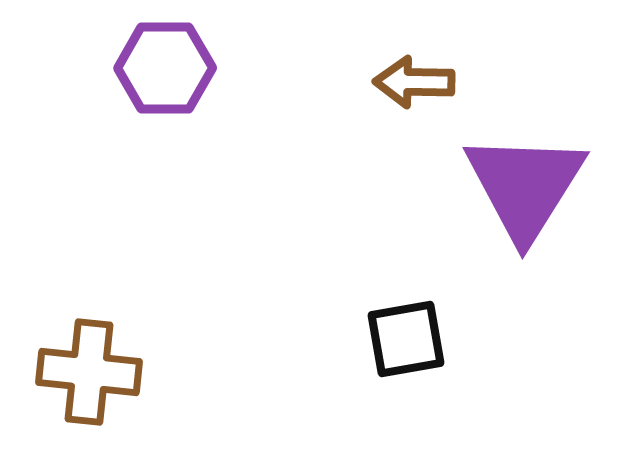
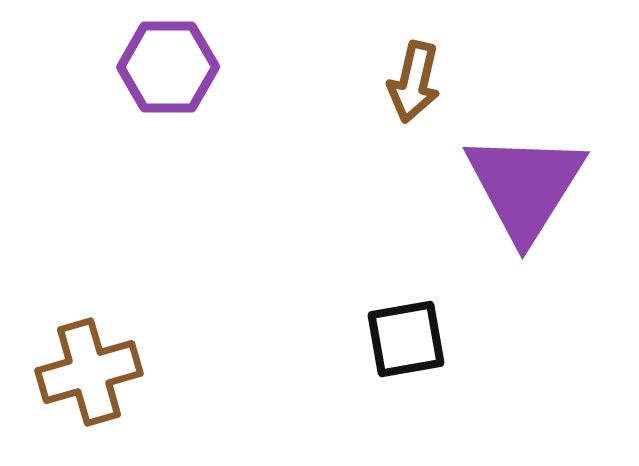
purple hexagon: moved 3 px right, 1 px up
brown arrow: rotated 78 degrees counterclockwise
brown cross: rotated 22 degrees counterclockwise
